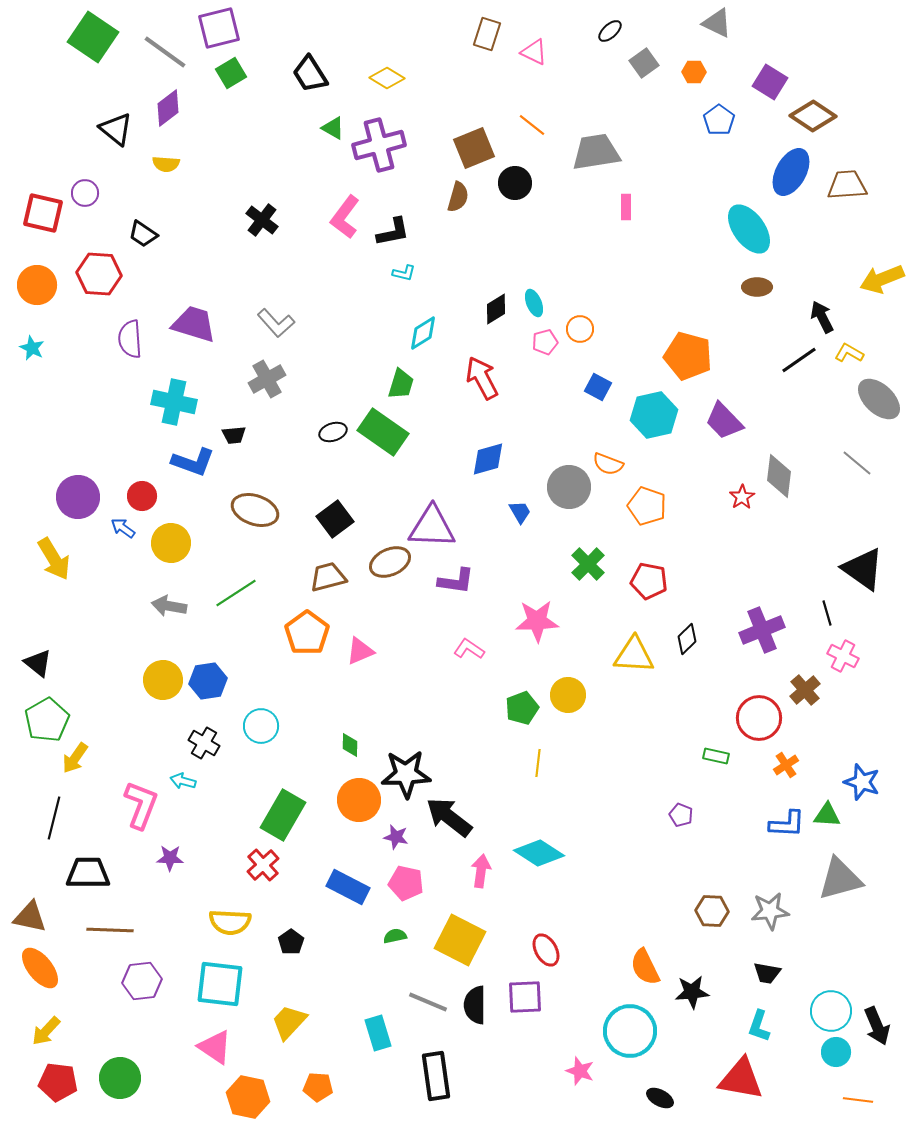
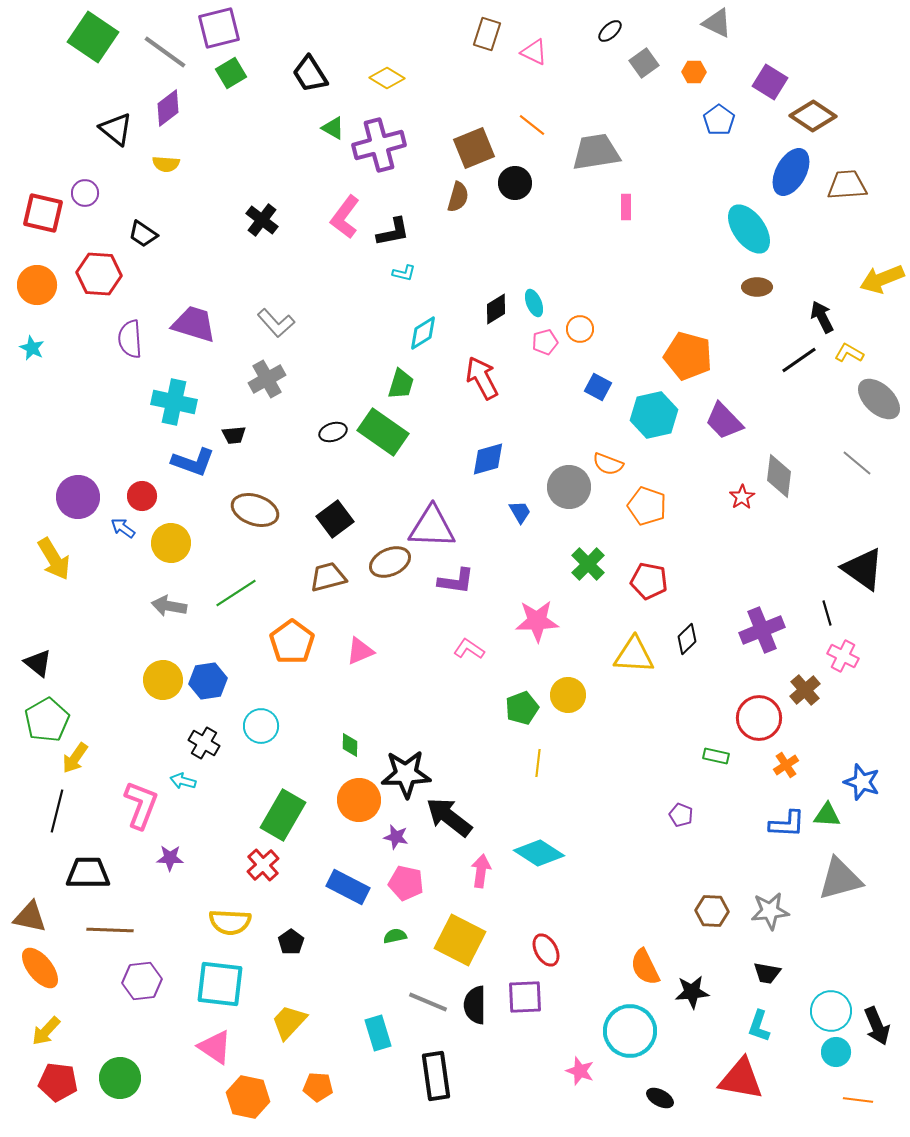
orange pentagon at (307, 633): moved 15 px left, 9 px down
black line at (54, 818): moved 3 px right, 7 px up
